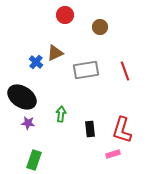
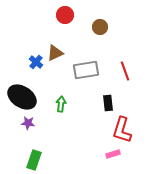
green arrow: moved 10 px up
black rectangle: moved 18 px right, 26 px up
